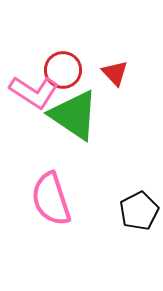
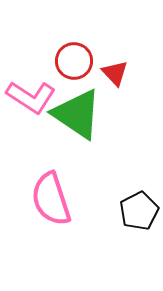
red circle: moved 11 px right, 9 px up
pink L-shape: moved 3 px left, 5 px down
green triangle: moved 3 px right, 1 px up
